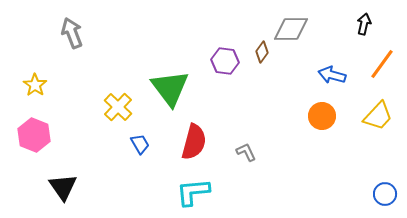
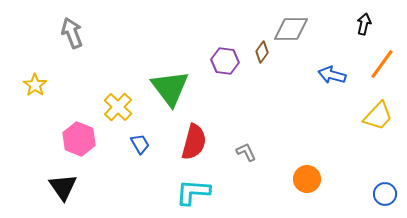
orange circle: moved 15 px left, 63 px down
pink hexagon: moved 45 px right, 4 px down
cyan L-shape: rotated 9 degrees clockwise
